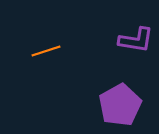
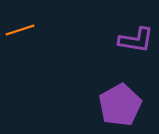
orange line: moved 26 px left, 21 px up
